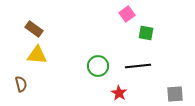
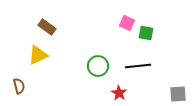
pink square: moved 9 px down; rotated 28 degrees counterclockwise
brown rectangle: moved 13 px right, 2 px up
yellow triangle: moved 1 px right; rotated 30 degrees counterclockwise
brown semicircle: moved 2 px left, 2 px down
gray square: moved 3 px right
